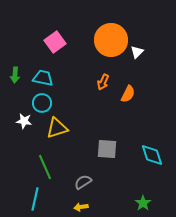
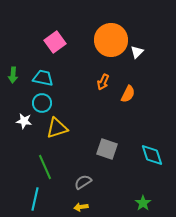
green arrow: moved 2 px left
gray square: rotated 15 degrees clockwise
